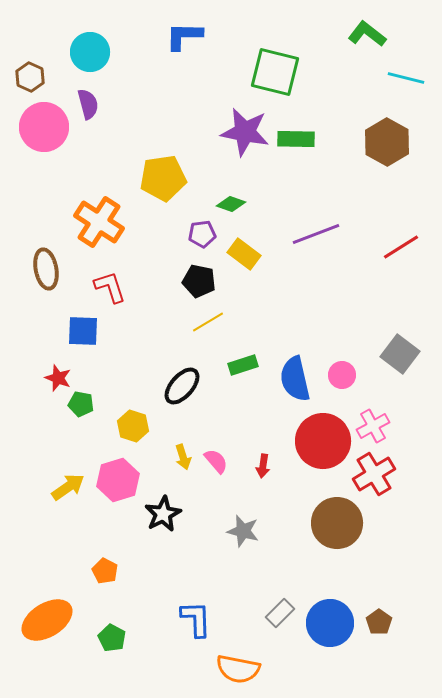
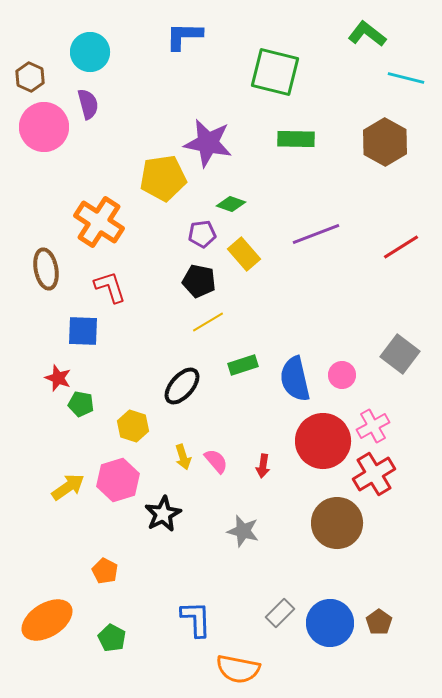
purple star at (245, 132): moved 37 px left, 11 px down
brown hexagon at (387, 142): moved 2 px left
yellow rectangle at (244, 254): rotated 12 degrees clockwise
